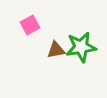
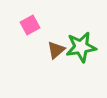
brown triangle: rotated 30 degrees counterclockwise
